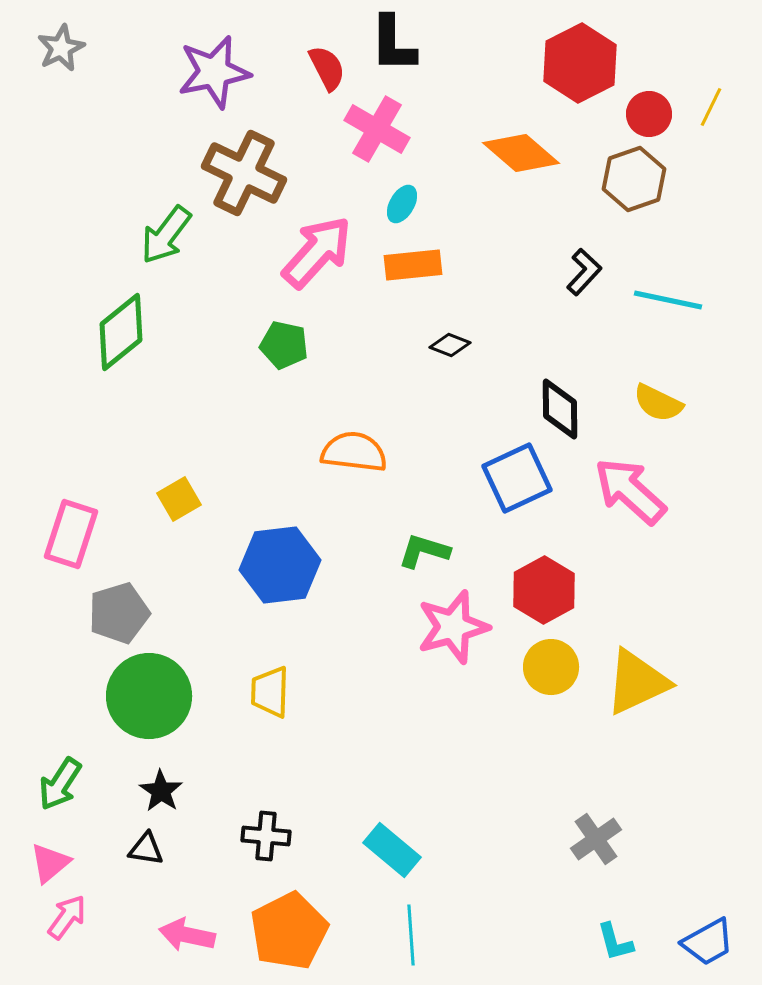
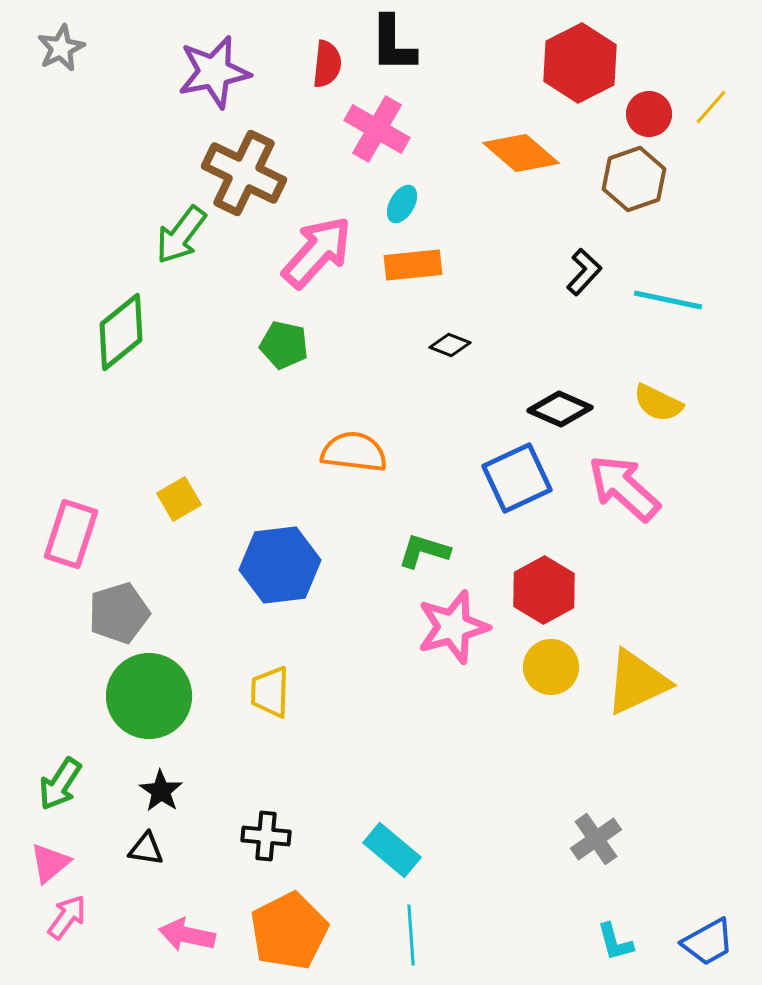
red semicircle at (327, 68): moved 4 px up; rotated 33 degrees clockwise
yellow line at (711, 107): rotated 15 degrees clockwise
green arrow at (166, 235): moved 15 px right
black diamond at (560, 409): rotated 66 degrees counterclockwise
pink arrow at (630, 491): moved 6 px left, 3 px up
